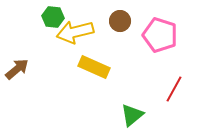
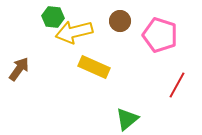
yellow arrow: moved 1 px left
brown arrow: moved 2 px right; rotated 15 degrees counterclockwise
red line: moved 3 px right, 4 px up
green triangle: moved 5 px left, 4 px down
